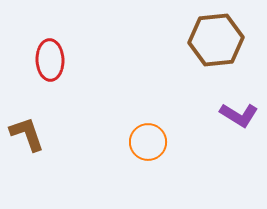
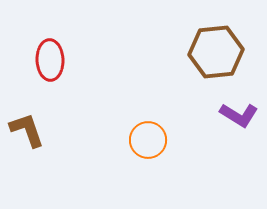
brown hexagon: moved 12 px down
brown L-shape: moved 4 px up
orange circle: moved 2 px up
